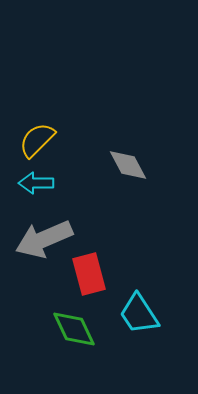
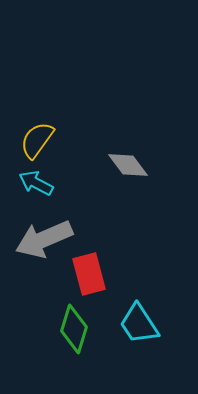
yellow semicircle: rotated 9 degrees counterclockwise
gray diamond: rotated 9 degrees counterclockwise
cyan arrow: rotated 28 degrees clockwise
cyan trapezoid: moved 10 px down
green diamond: rotated 42 degrees clockwise
